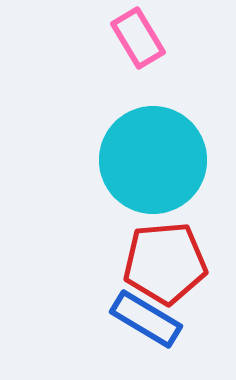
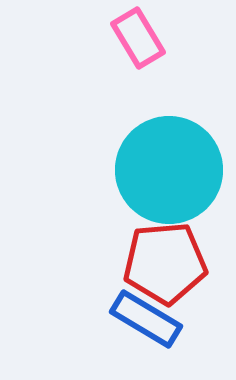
cyan circle: moved 16 px right, 10 px down
